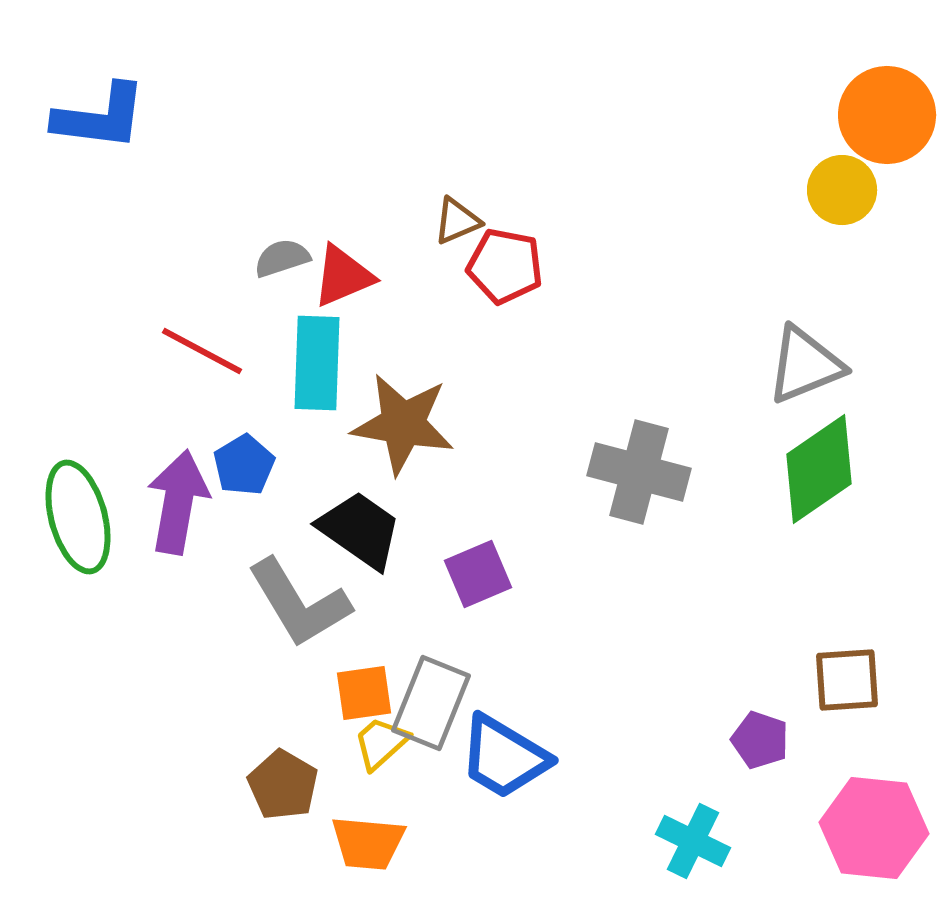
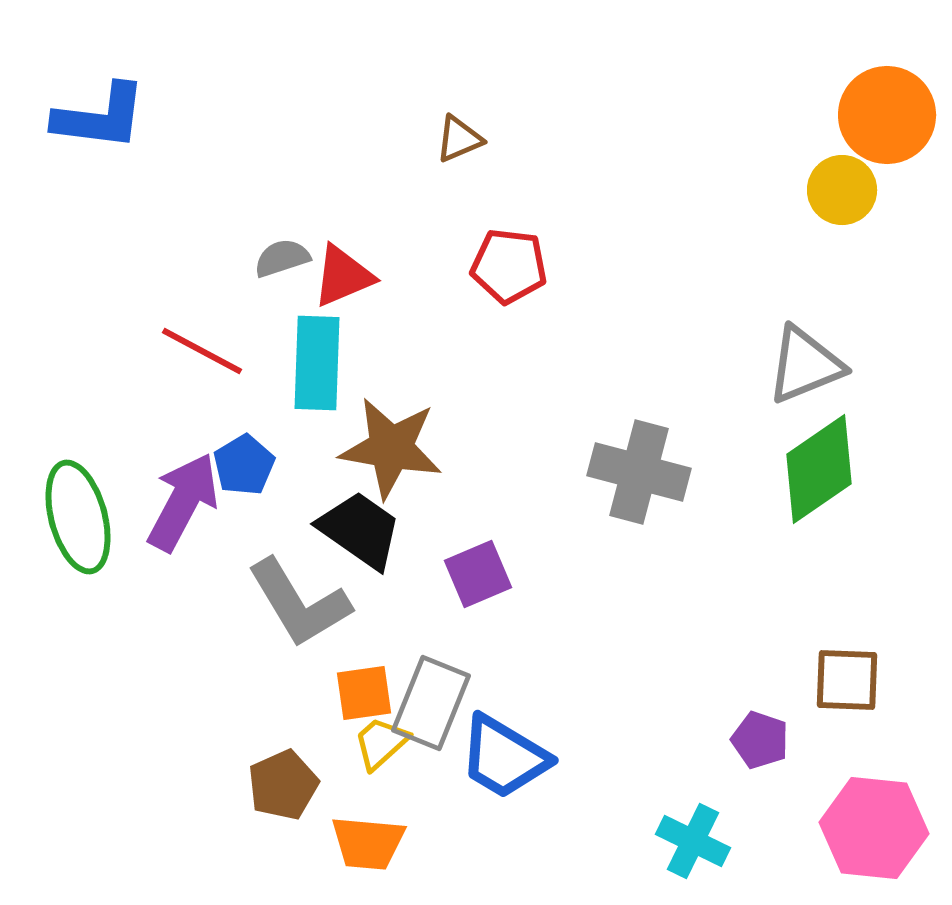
brown triangle: moved 2 px right, 82 px up
red pentagon: moved 4 px right; rotated 4 degrees counterclockwise
brown star: moved 12 px left, 24 px down
purple arrow: moved 5 px right; rotated 18 degrees clockwise
brown square: rotated 6 degrees clockwise
brown pentagon: rotated 18 degrees clockwise
